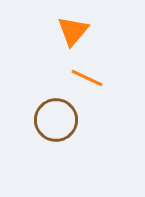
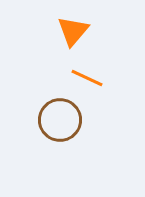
brown circle: moved 4 px right
